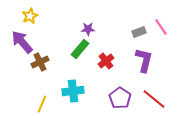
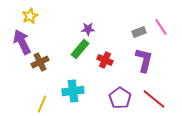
purple arrow: rotated 15 degrees clockwise
red cross: moved 1 px left, 1 px up; rotated 28 degrees counterclockwise
